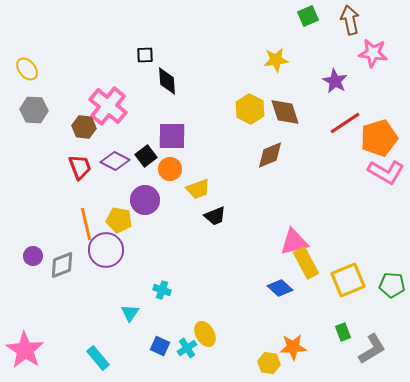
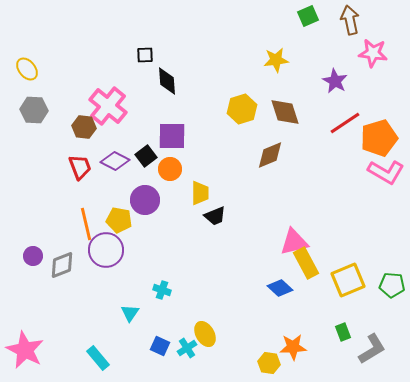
yellow hexagon at (250, 109): moved 8 px left; rotated 16 degrees clockwise
yellow trapezoid at (198, 189): moved 2 px right, 4 px down; rotated 70 degrees counterclockwise
pink star at (25, 350): rotated 6 degrees counterclockwise
